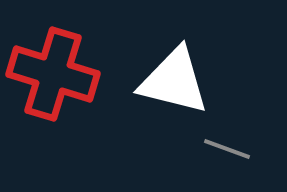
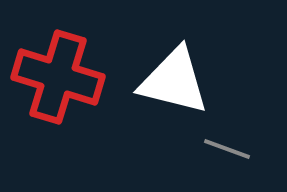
red cross: moved 5 px right, 3 px down
